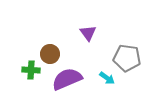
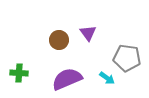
brown circle: moved 9 px right, 14 px up
green cross: moved 12 px left, 3 px down
